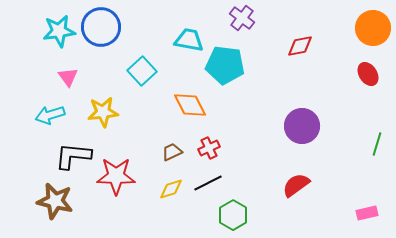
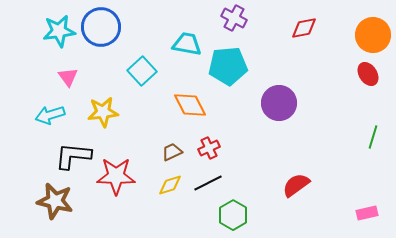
purple cross: moved 8 px left; rotated 10 degrees counterclockwise
orange circle: moved 7 px down
cyan trapezoid: moved 2 px left, 4 px down
red diamond: moved 4 px right, 18 px up
cyan pentagon: moved 3 px right, 1 px down; rotated 12 degrees counterclockwise
purple circle: moved 23 px left, 23 px up
green line: moved 4 px left, 7 px up
yellow diamond: moved 1 px left, 4 px up
